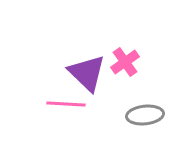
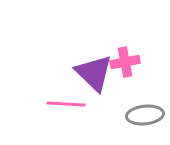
pink cross: rotated 24 degrees clockwise
purple triangle: moved 7 px right
